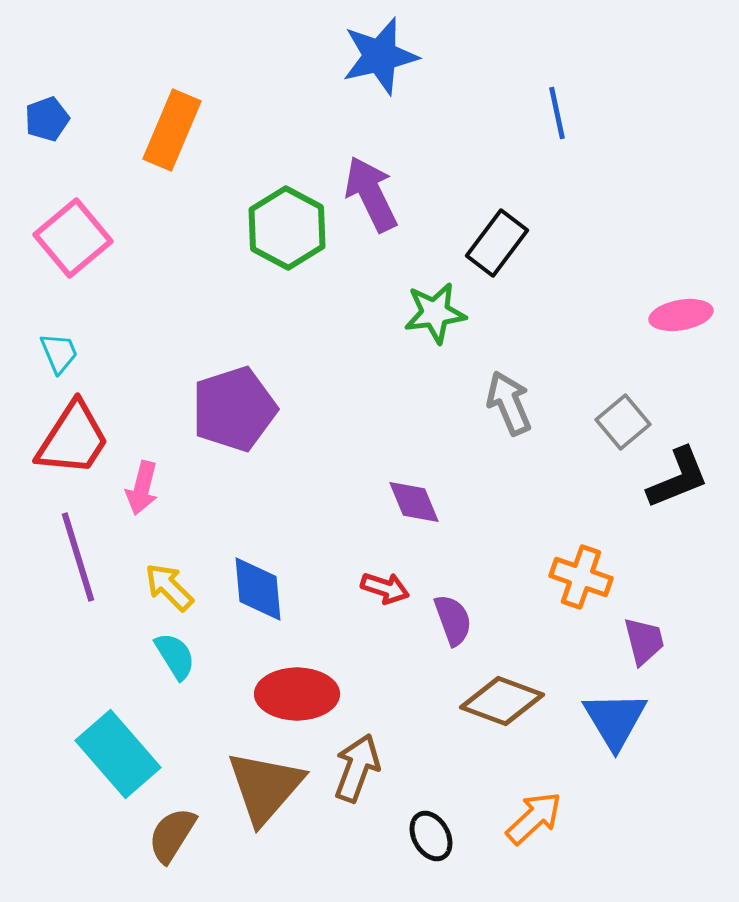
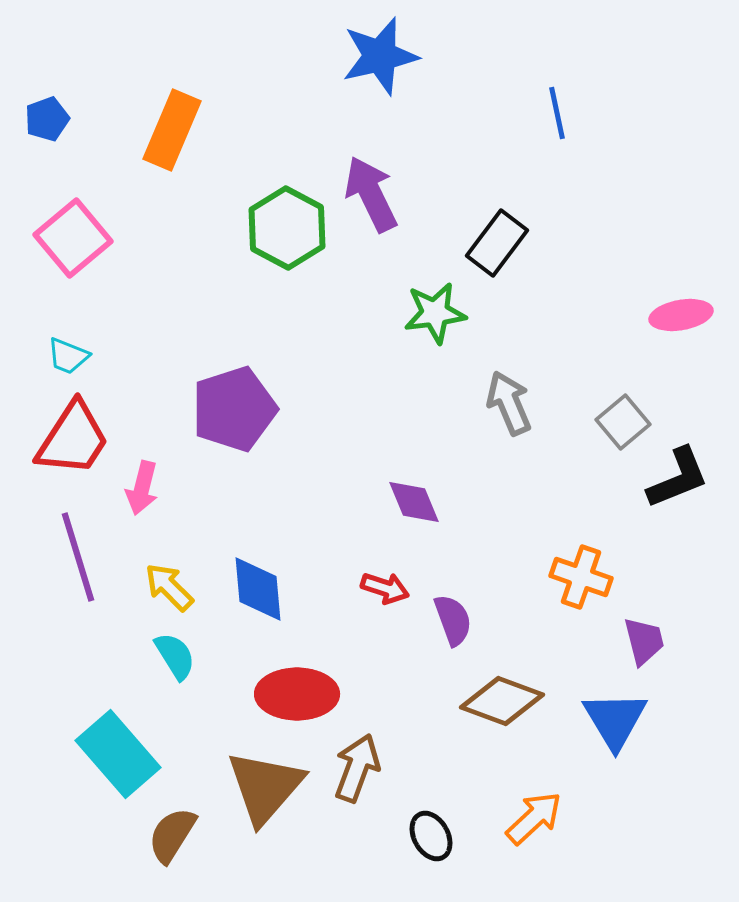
cyan trapezoid: moved 9 px right, 3 px down; rotated 135 degrees clockwise
